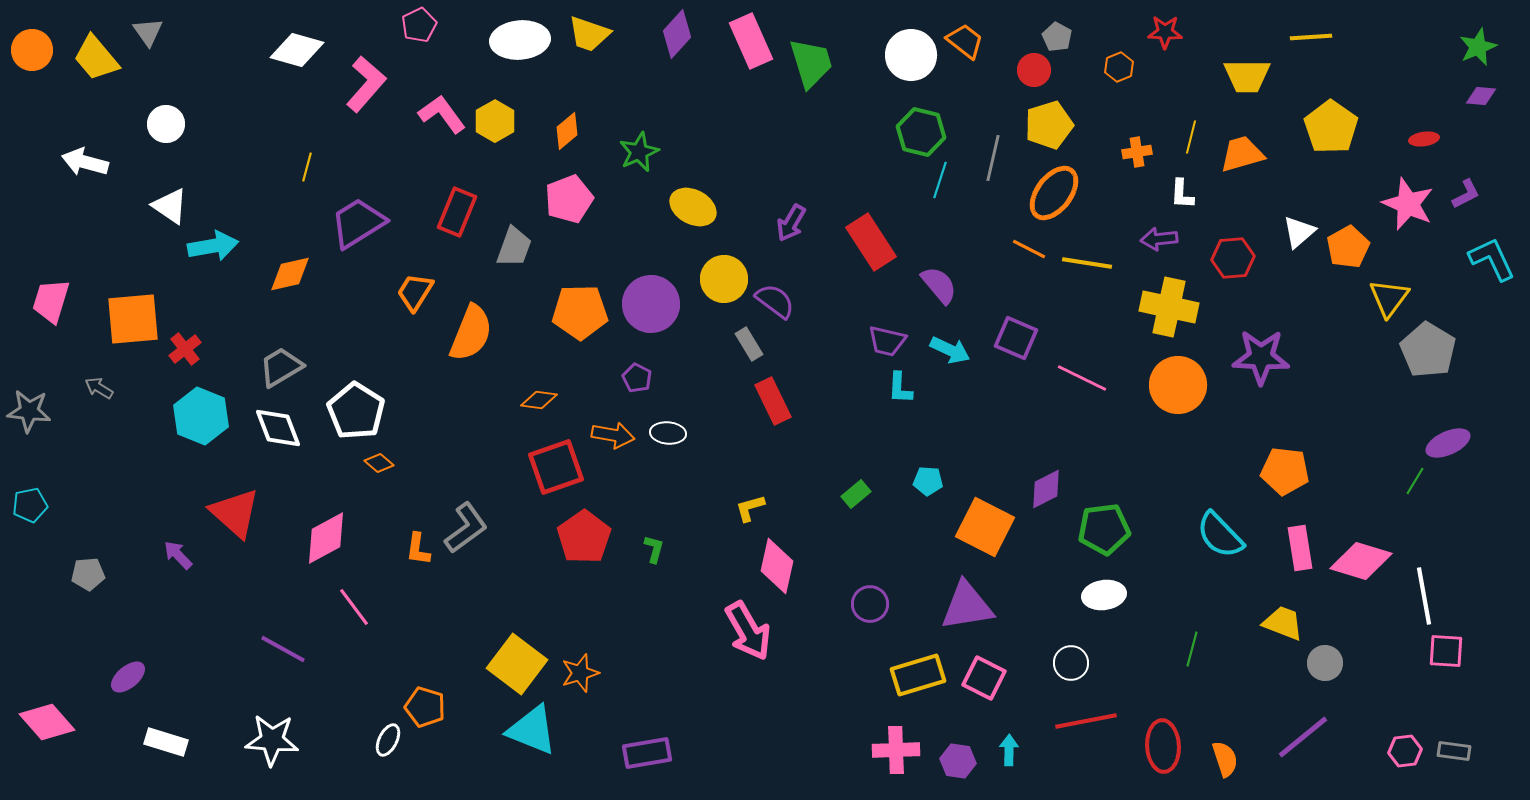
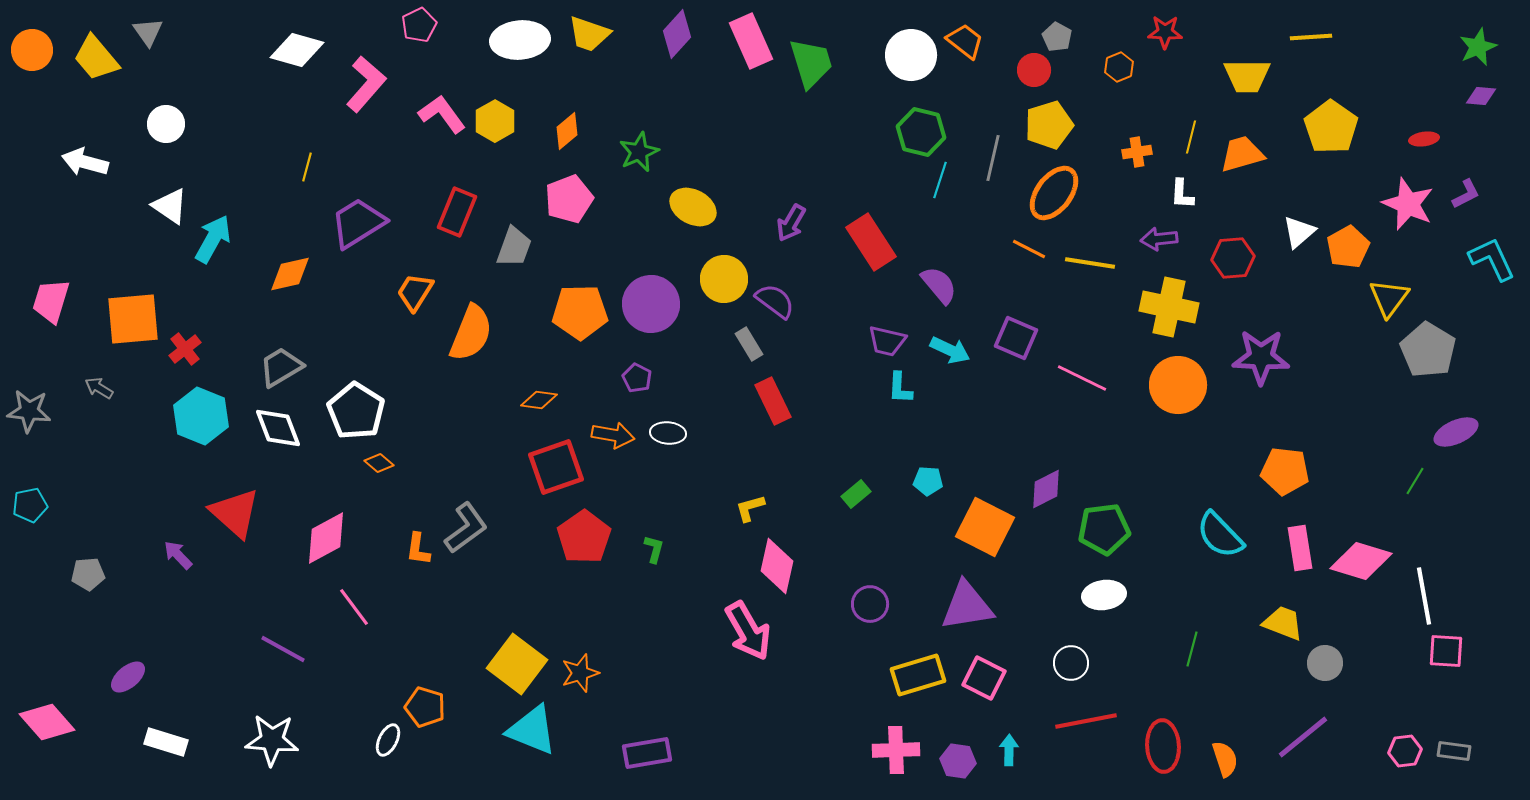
cyan arrow at (213, 246): moved 7 px up; rotated 51 degrees counterclockwise
yellow line at (1087, 263): moved 3 px right
purple ellipse at (1448, 443): moved 8 px right, 11 px up
